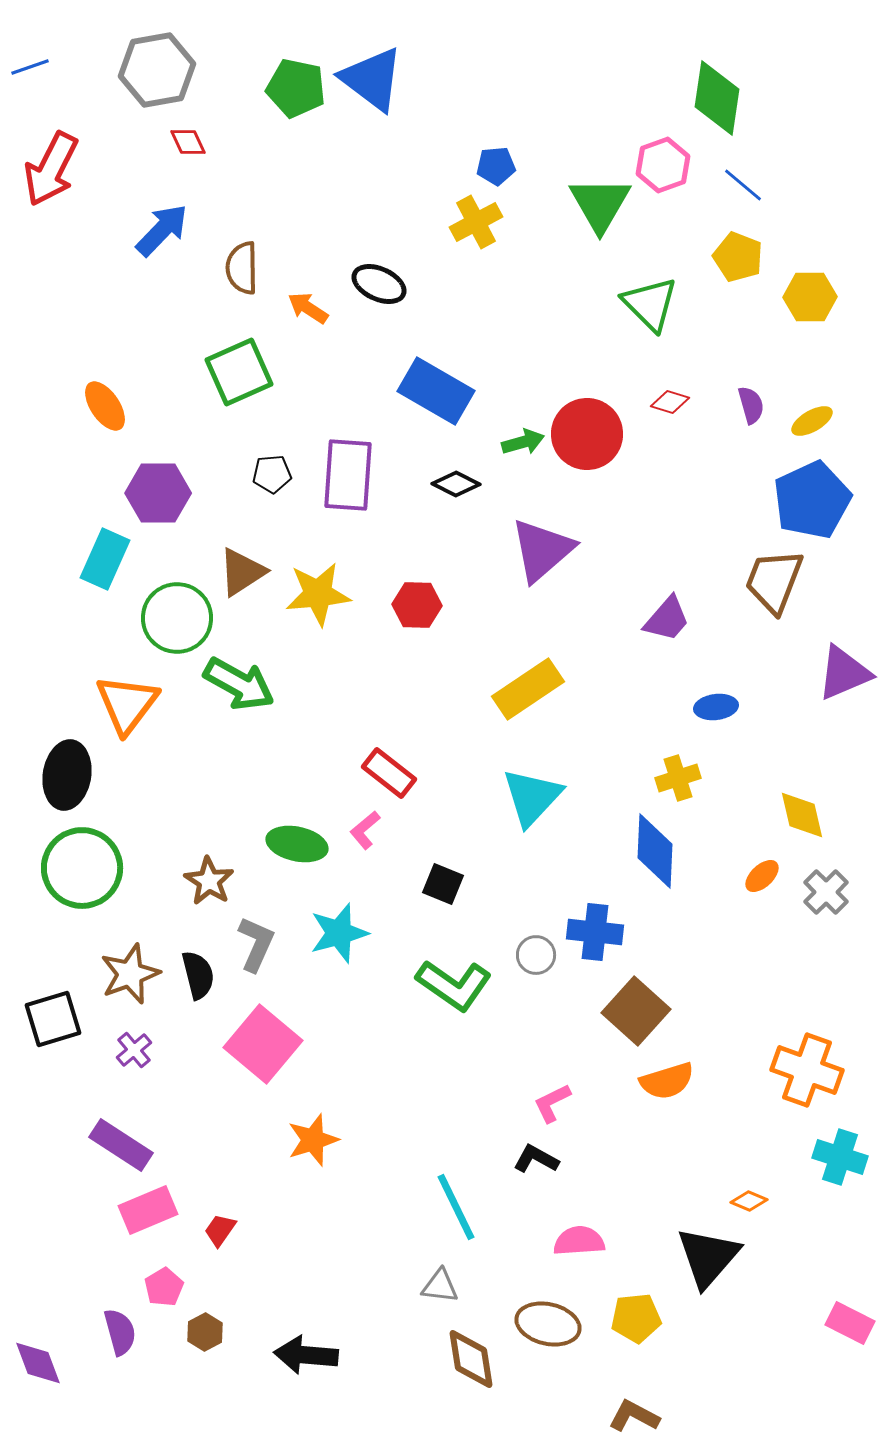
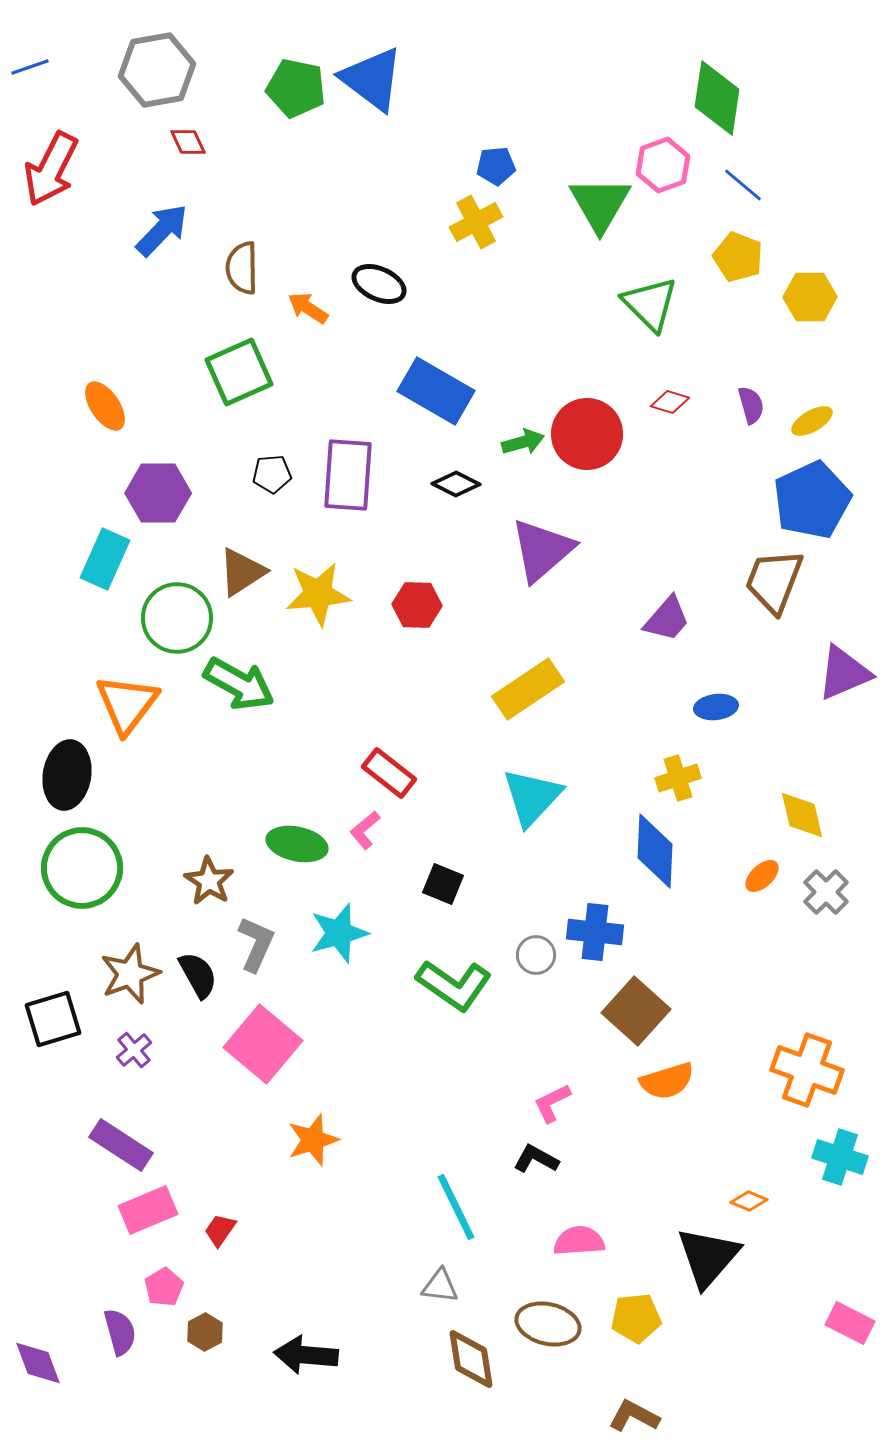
black semicircle at (198, 975): rotated 15 degrees counterclockwise
